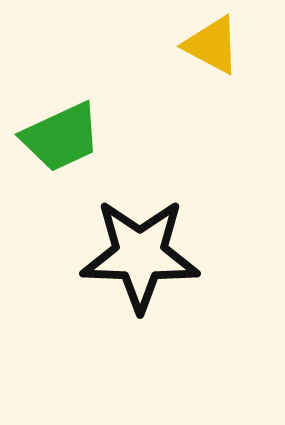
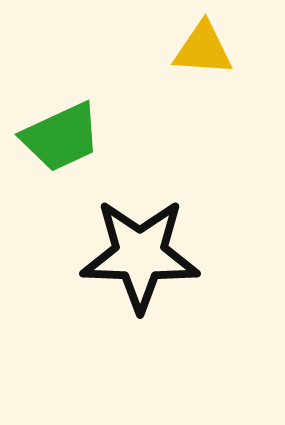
yellow triangle: moved 9 px left, 4 px down; rotated 24 degrees counterclockwise
